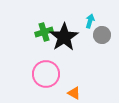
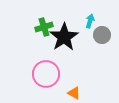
green cross: moved 5 px up
